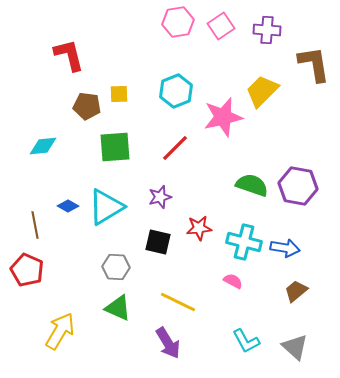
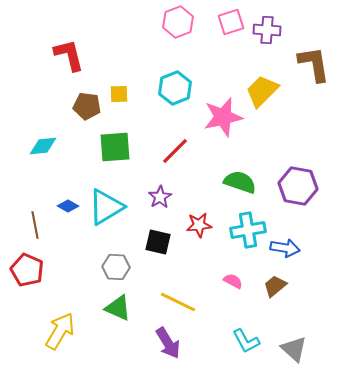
pink hexagon: rotated 12 degrees counterclockwise
pink square: moved 10 px right, 4 px up; rotated 16 degrees clockwise
cyan hexagon: moved 1 px left, 3 px up
red line: moved 3 px down
green semicircle: moved 12 px left, 3 px up
purple star: rotated 15 degrees counterclockwise
red star: moved 3 px up
cyan cross: moved 4 px right, 12 px up; rotated 24 degrees counterclockwise
brown trapezoid: moved 21 px left, 5 px up
gray triangle: moved 1 px left, 2 px down
